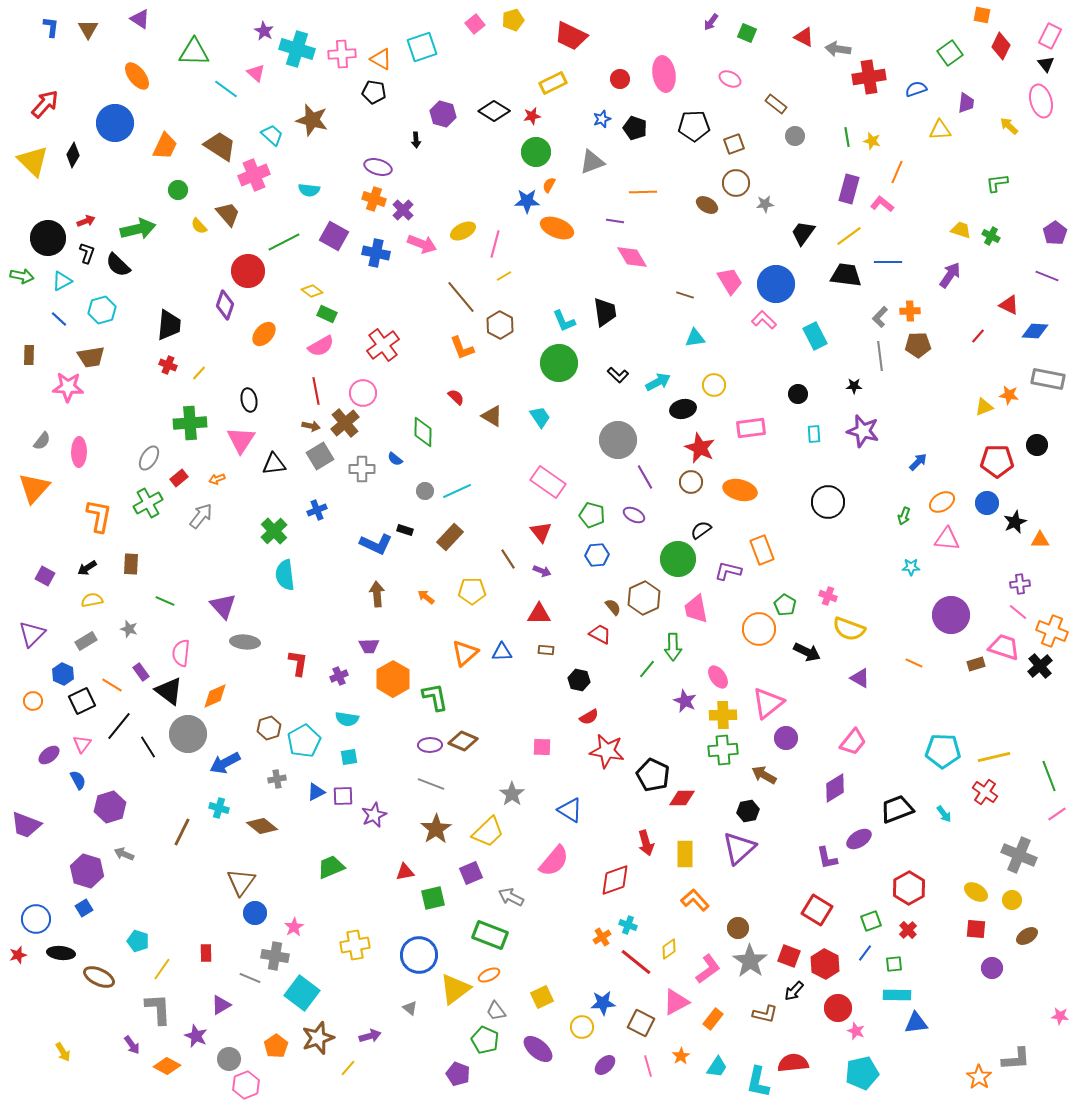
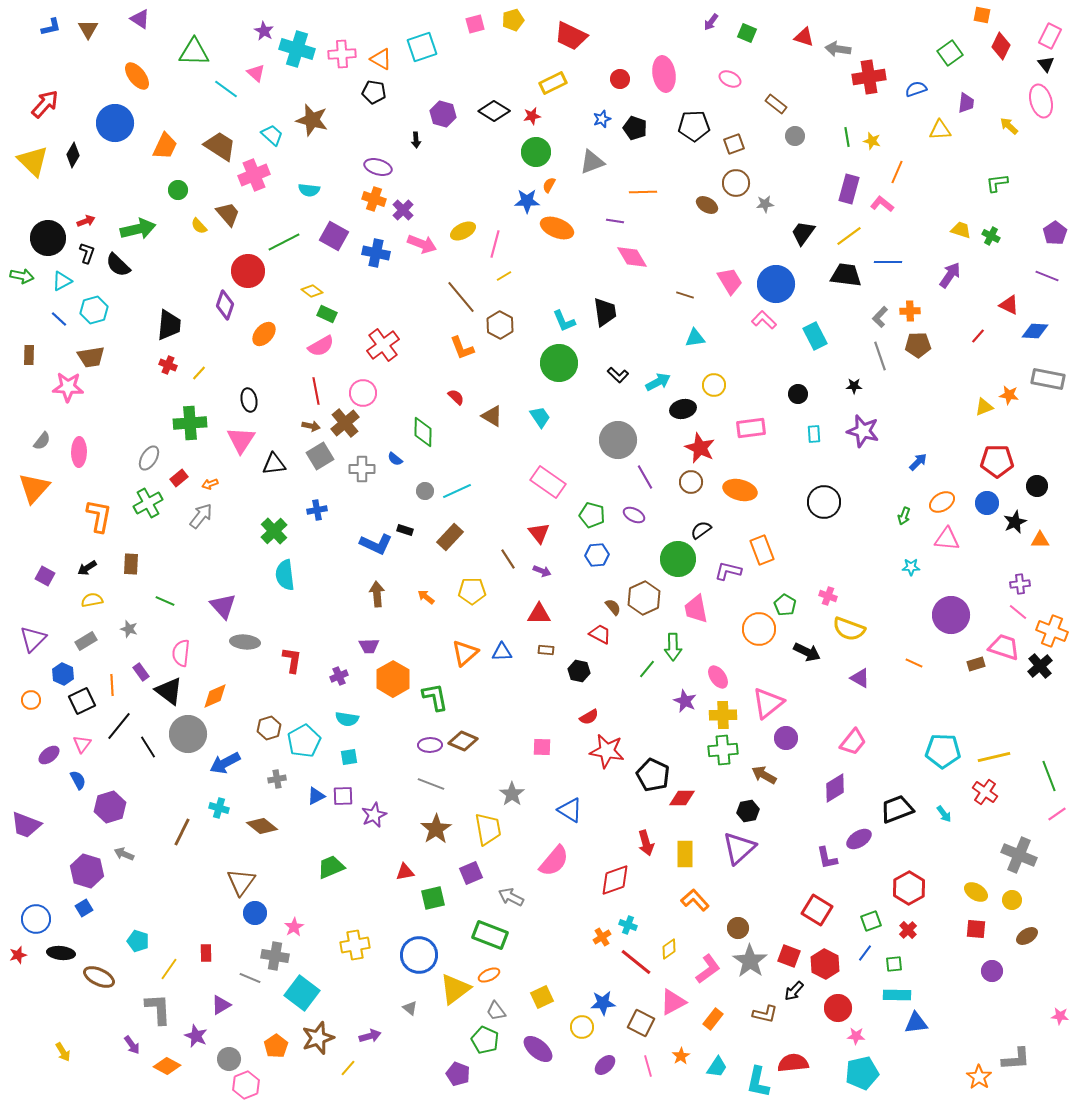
pink square at (475, 24): rotated 24 degrees clockwise
blue L-shape at (51, 27): rotated 70 degrees clockwise
red triangle at (804, 37): rotated 10 degrees counterclockwise
cyan hexagon at (102, 310): moved 8 px left
gray line at (880, 356): rotated 12 degrees counterclockwise
black circle at (1037, 445): moved 41 px down
orange arrow at (217, 479): moved 7 px left, 5 px down
black circle at (828, 502): moved 4 px left
blue cross at (317, 510): rotated 12 degrees clockwise
red triangle at (541, 532): moved 2 px left, 1 px down
purple triangle at (32, 634): moved 1 px right, 5 px down
red L-shape at (298, 663): moved 6 px left, 3 px up
black hexagon at (579, 680): moved 9 px up
orange line at (112, 685): rotated 55 degrees clockwise
orange circle at (33, 701): moved 2 px left, 1 px up
blue triangle at (316, 792): moved 4 px down
yellow trapezoid at (488, 832): moved 3 px up; rotated 56 degrees counterclockwise
purple circle at (992, 968): moved 3 px down
yellow line at (162, 969): moved 7 px right
pink triangle at (676, 1002): moved 3 px left
pink star at (856, 1031): moved 5 px down; rotated 18 degrees counterclockwise
